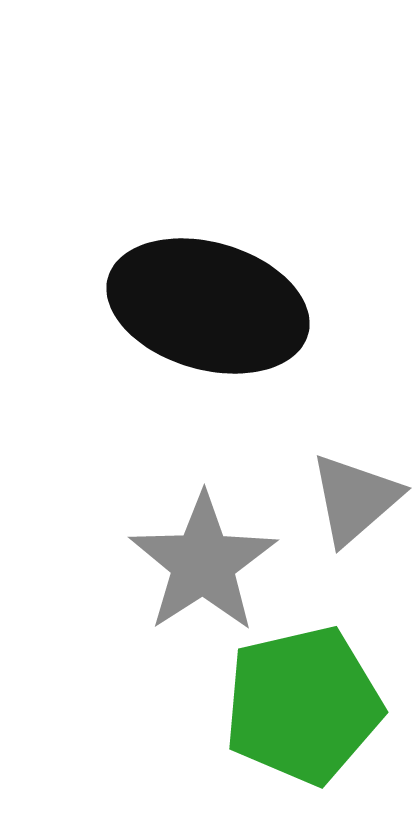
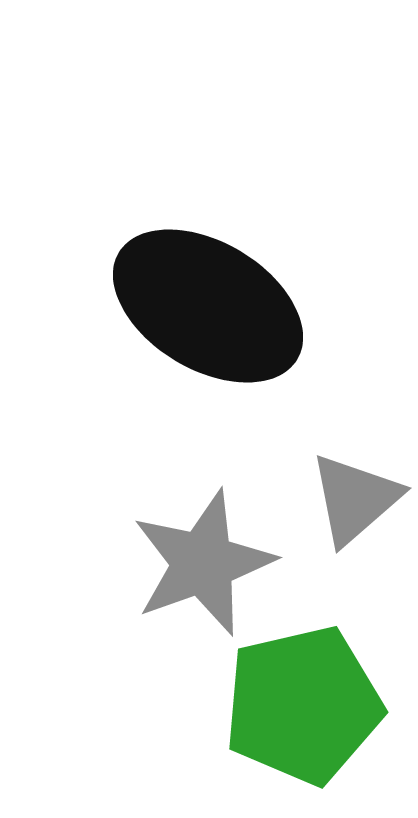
black ellipse: rotated 15 degrees clockwise
gray star: rotated 13 degrees clockwise
